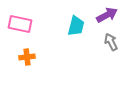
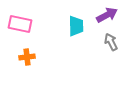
cyan trapezoid: rotated 15 degrees counterclockwise
